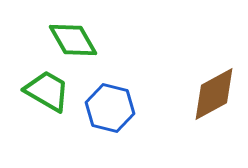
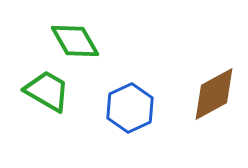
green diamond: moved 2 px right, 1 px down
blue hexagon: moved 20 px right; rotated 21 degrees clockwise
